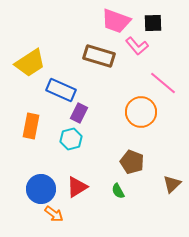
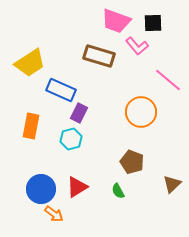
pink line: moved 5 px right, 3 px up
